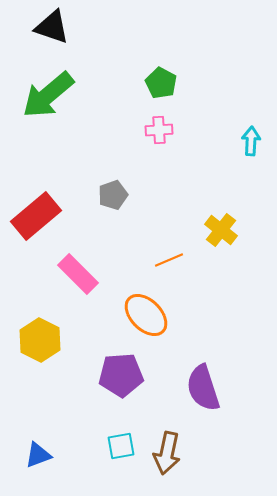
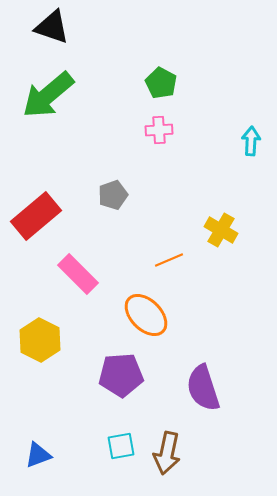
yellow cross: rotated 8 degrees counterclockwise
